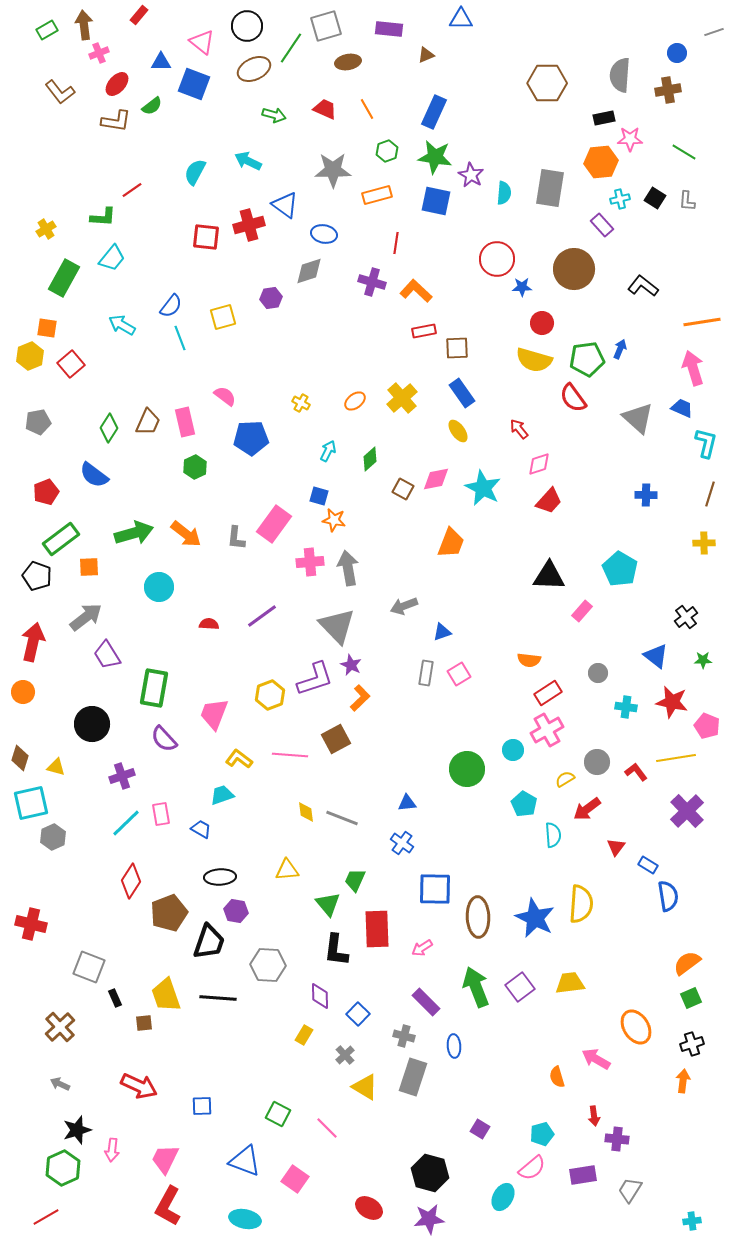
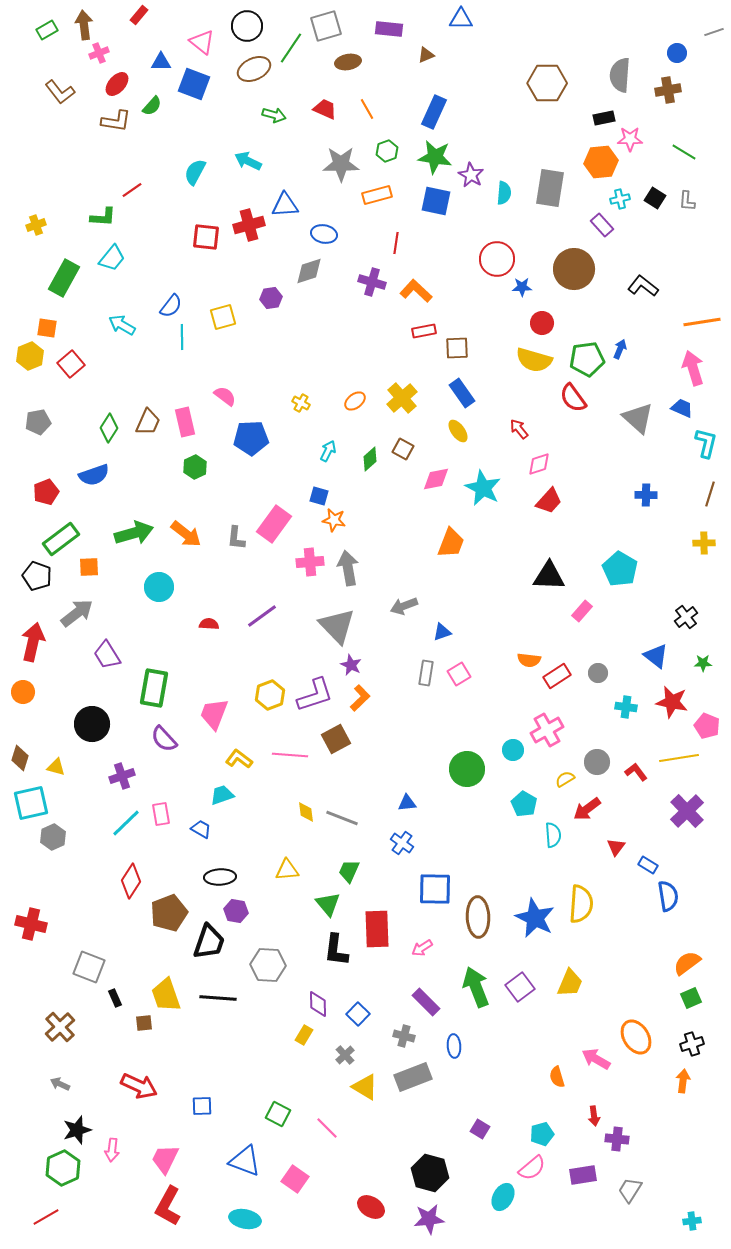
green semicircle at (152, 106): rotated 10 degrees counterclockwise
gray star at (333, 170): moved 8 px right, 6 px up
blue triangle at (285, 205): rotated 40 degrees counterclockwise
yellow cross at (46, 229): moved 10 px left, 4 px up; rotated 12 degrees clockwise
cyan line at (180, 338): moved 2 px right, 1 px up; rotated 20 degrees clockwise
blue semicircle at (94, 475): rotated 56 degrees counterclockwise
brown square at (403, 489): moved 40 px up
gray arrow at (86, 617): moved 9 px left, 4 px up
green star at (703, 660): moved 3 px down
purple L-shape at (315, 679): moved 16 px down
red rectangle at (548, 693): moved 9 px right, 17 px up
yellow line at (676, 758): moved 3 px right
green trapezoid at (355, 880): moved 6 px left, 9 px up
yellow trapezoid at (570, 983): rotated 120 degrees clockwise
purple diamond at (320, 996): moved 2 px left, 8 px down
orange ellipse at (636, 1027): moved 10 px down
gray rectangle at (413, 1077): rotated 51 degrees clockwise
red ellipse at (369, 1208): moved 2 px right, 1 px up
